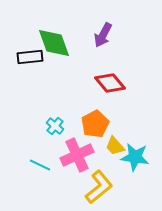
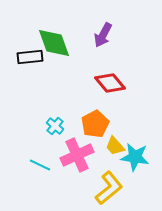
yellow L-shape: moved 10 px right, 1 px down
